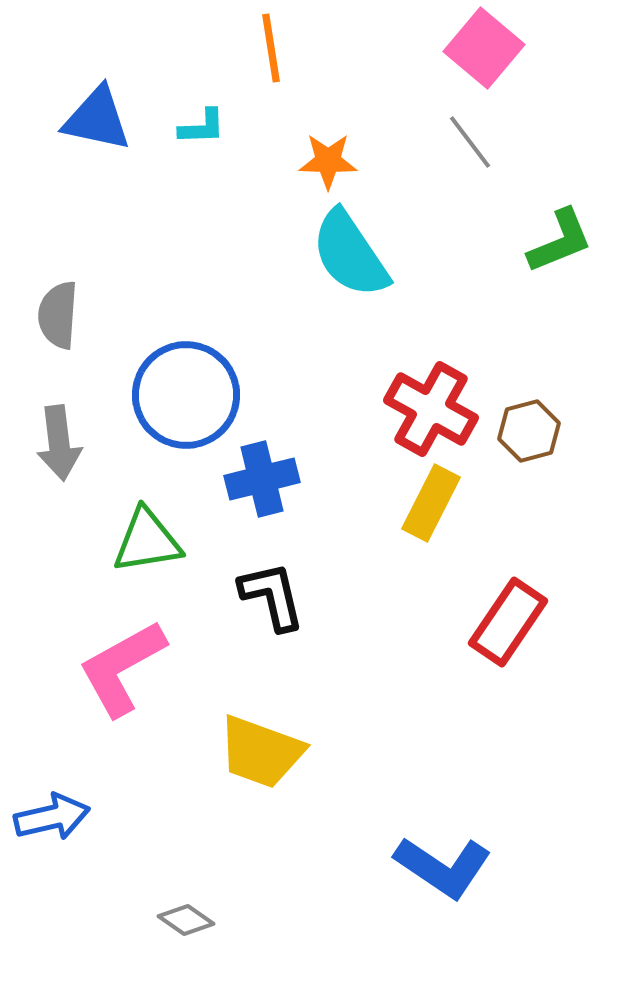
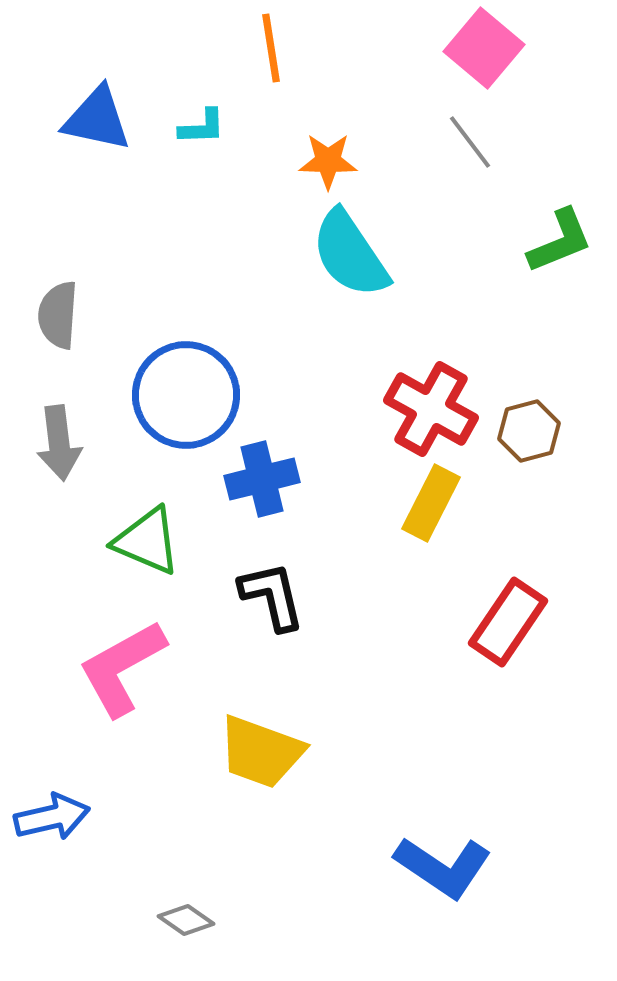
green triangle: rotated 32 degrees clockwise
